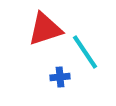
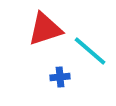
cyan line: moved 5 px right, 1 px up; rotated 15 degrees counterclockwise
